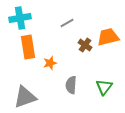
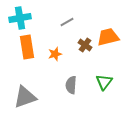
gray line: moved 1 px up
orange rectangle: moved 1 px left
orange star: moved 5 px right, 9 px up
green triangle: moved 5 px up
